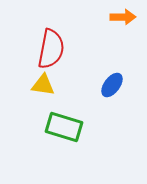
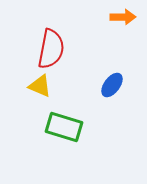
yellow triangle: moved 3 px left, 1 px down; rotated 15 degrees clockwise
